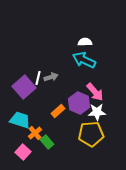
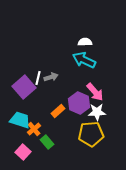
orange cross: moved 1 px left, 4 px up
